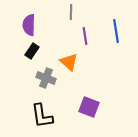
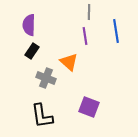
gray line: moved 18 px right
